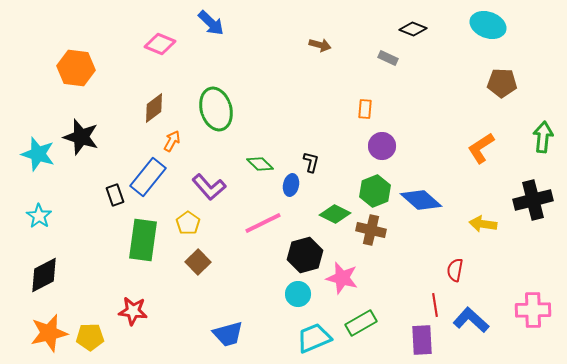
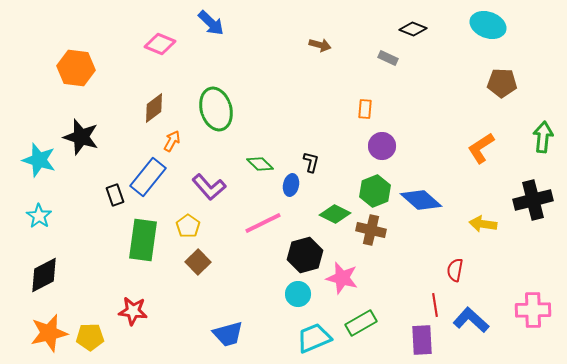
cyan star at (38, 154): moved 1 px right, 6 px down
yellow pentagon at (188, 223): moved 3 px down
